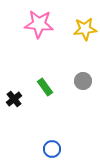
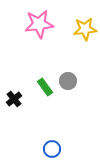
pink star: rotated 12 degrees counterclockwise
gray circle: moved 15 px left
